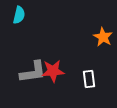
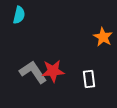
gray L-shape: rotated 116 degrees counterclockwise
